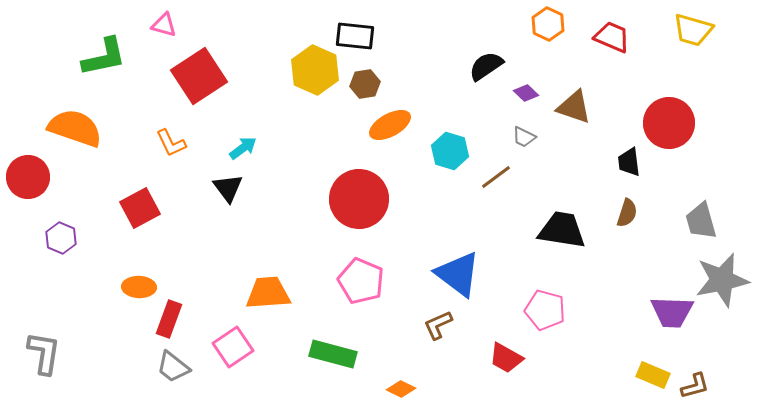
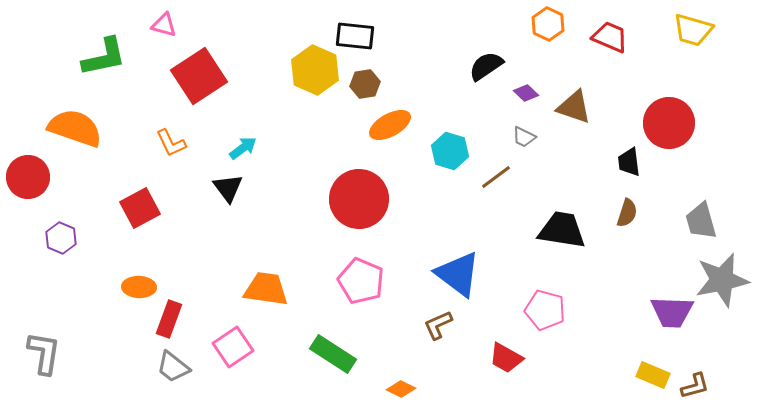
red trapezoid at (612, 37): moved 2 px left
orange trapezoid at (268, 293): moved 2 px left, 4 px up; rotated 12 degrees clockwise
green rectangle at (333, 354): rotated 18 degrees clockwise
